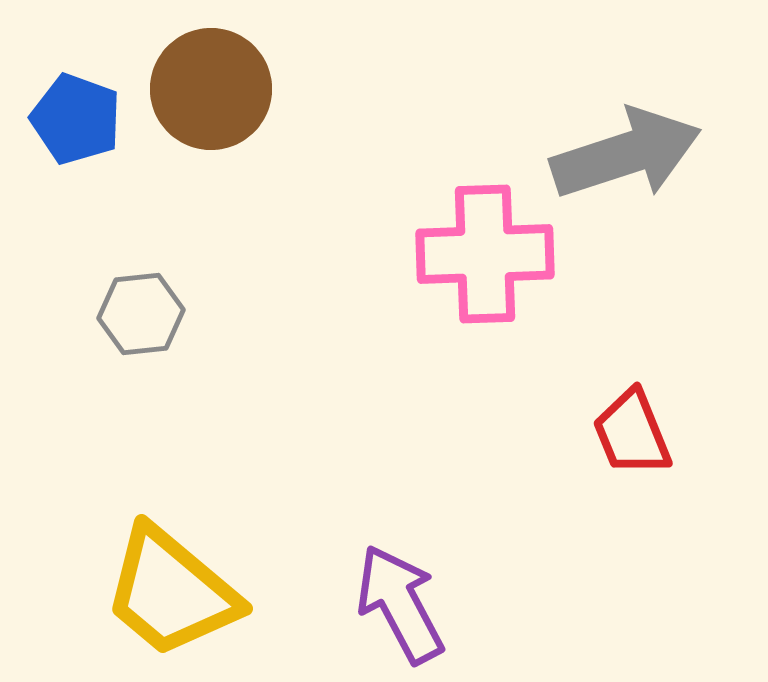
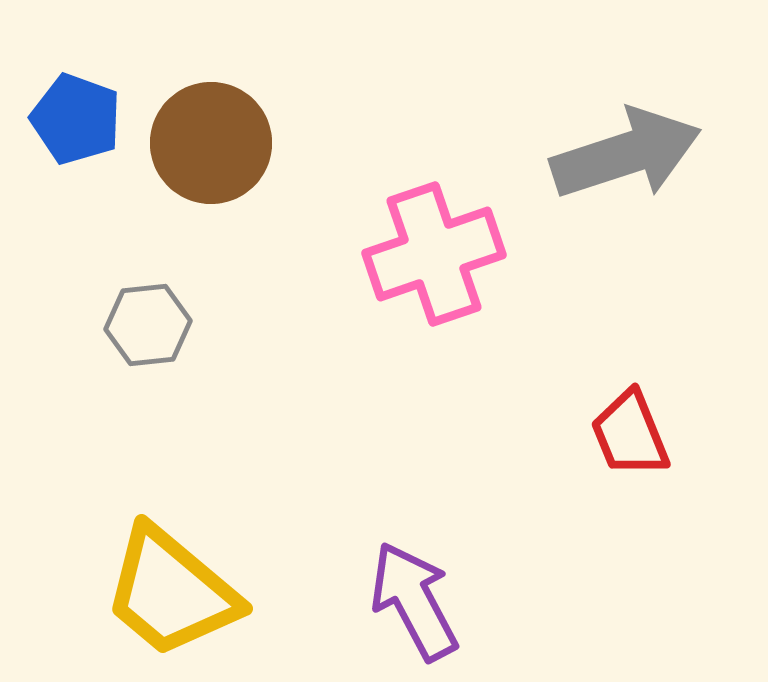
brown circle: moved 54 px down
pink cross: moved 51 px left; rotated 17 degrees counterclockwise
gray hexagon: moved 7 px right, 11 px down
red trapezoid: moved 2 px left, 1 px down
purple arrow: moved 14 px right, 3 px up
